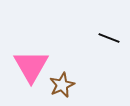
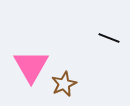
brown star: moved 2 px right, 1 px up
